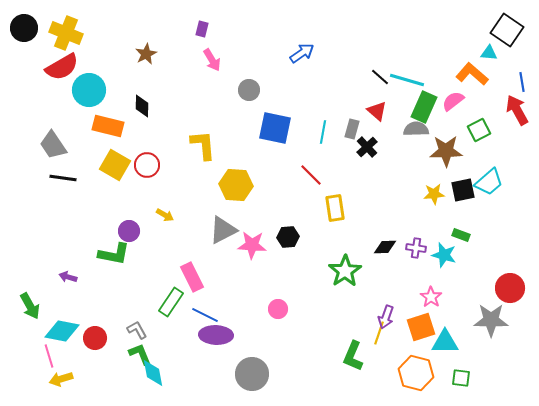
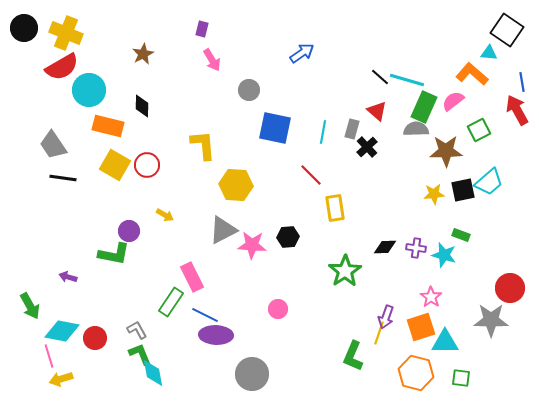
brown star at (146, 54): moved 3 px left
